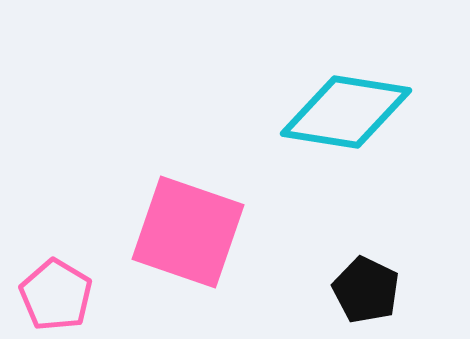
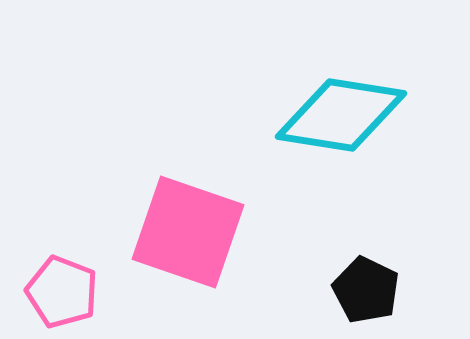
cyan diamond: moved 5 px left, 3 px down
pink pentagon: moved 6 px right, 3 px up; rotated 10 degrees counterclockwise
